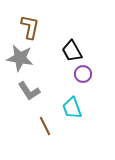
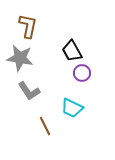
brown L-shape: moved 2 px left, 1 px up
purple circle: moved 1 px left, 1 px up
cyan trapezoid: rotated 45 degrees counterclockwise
